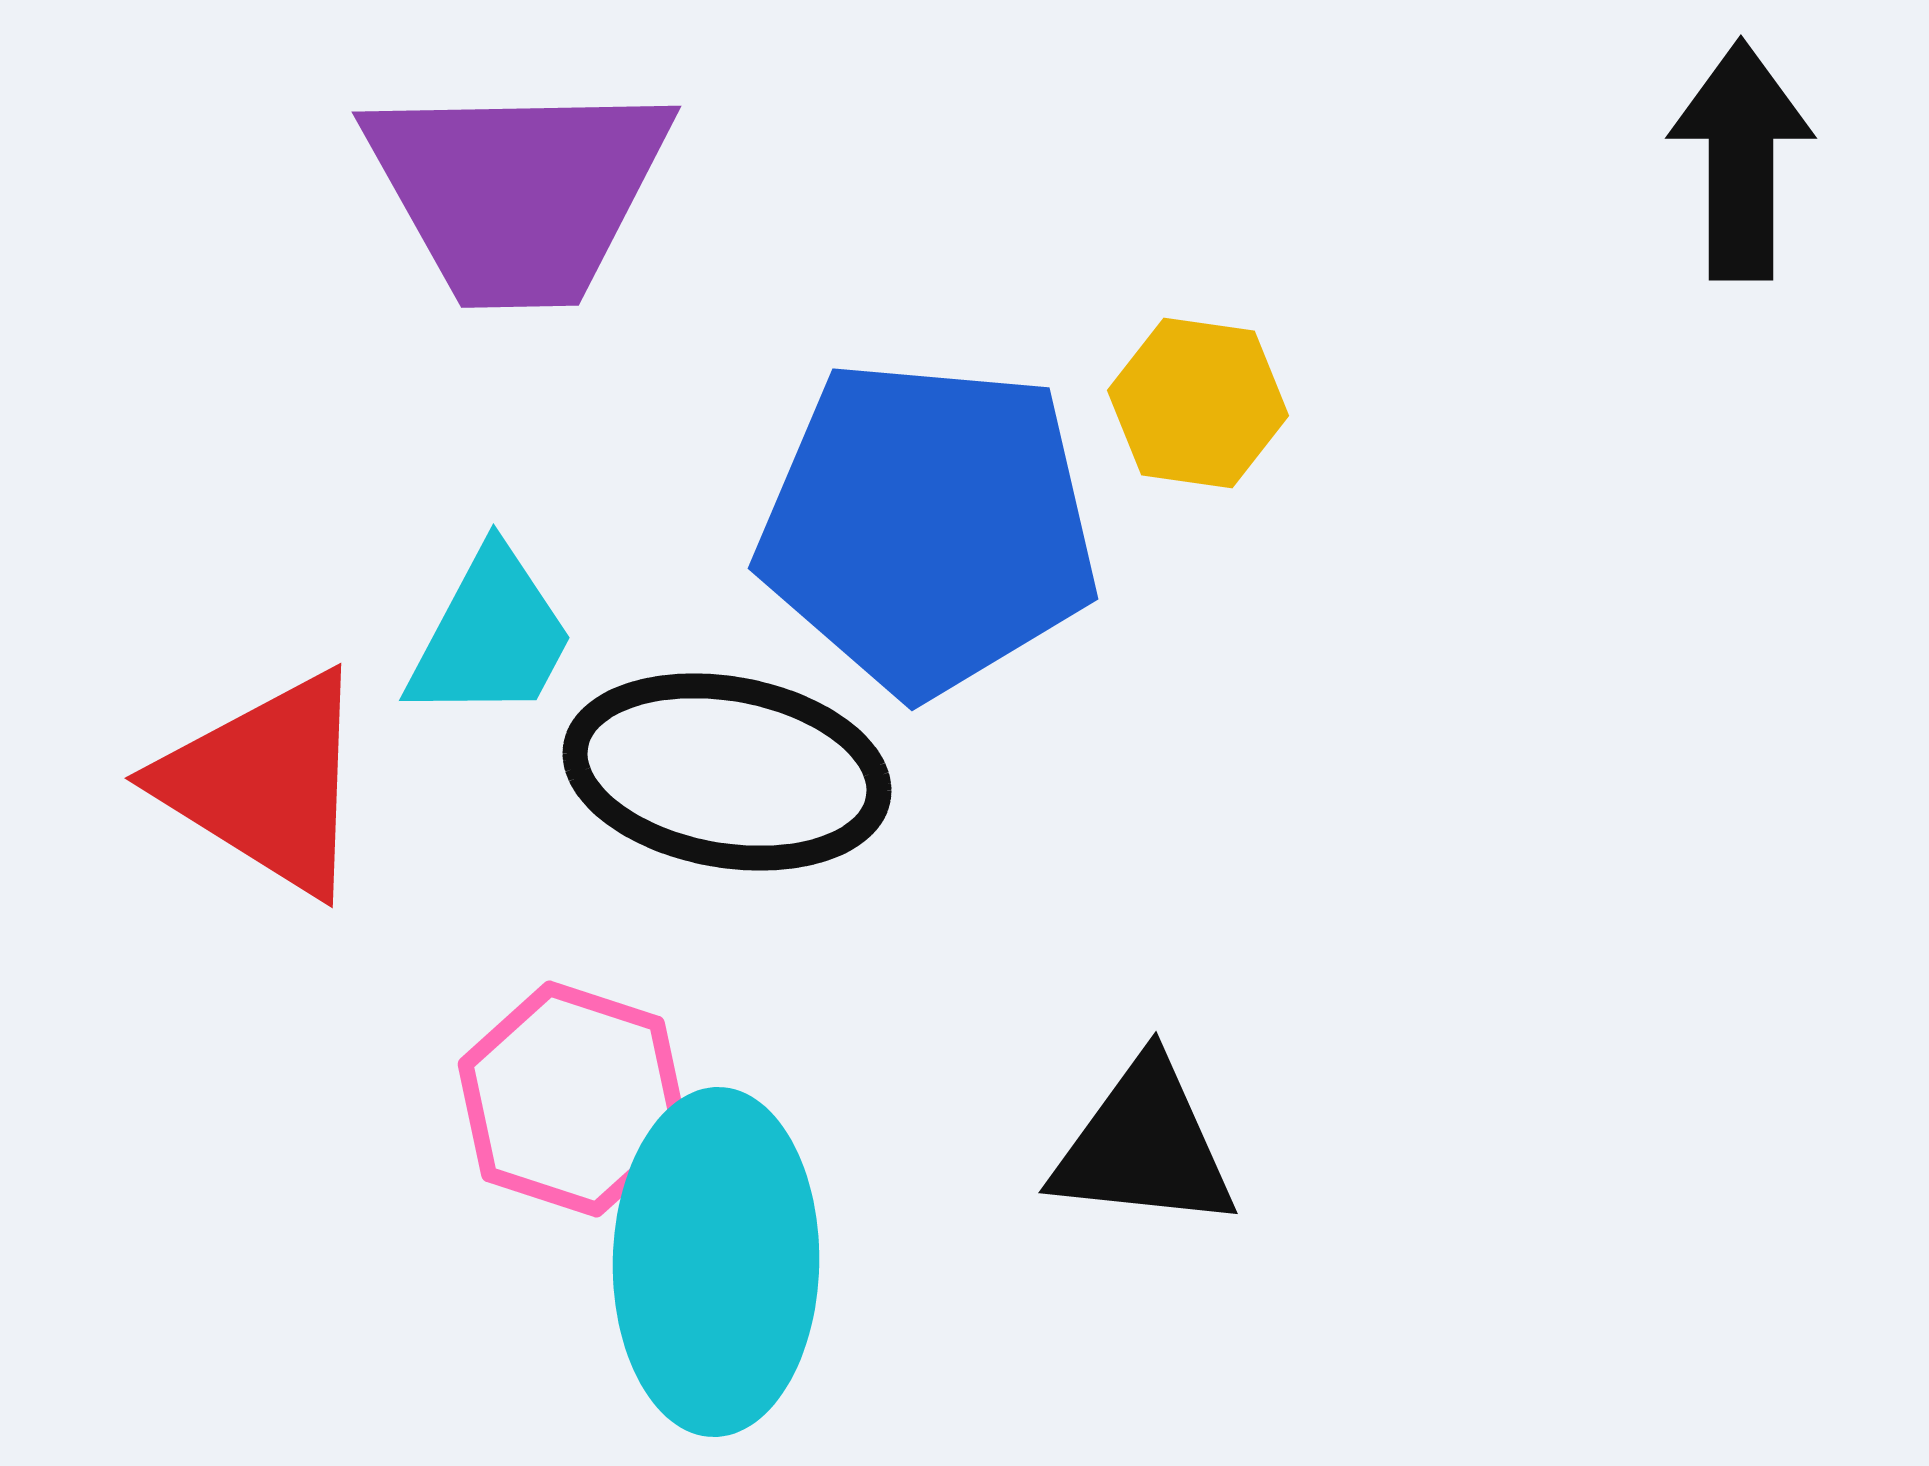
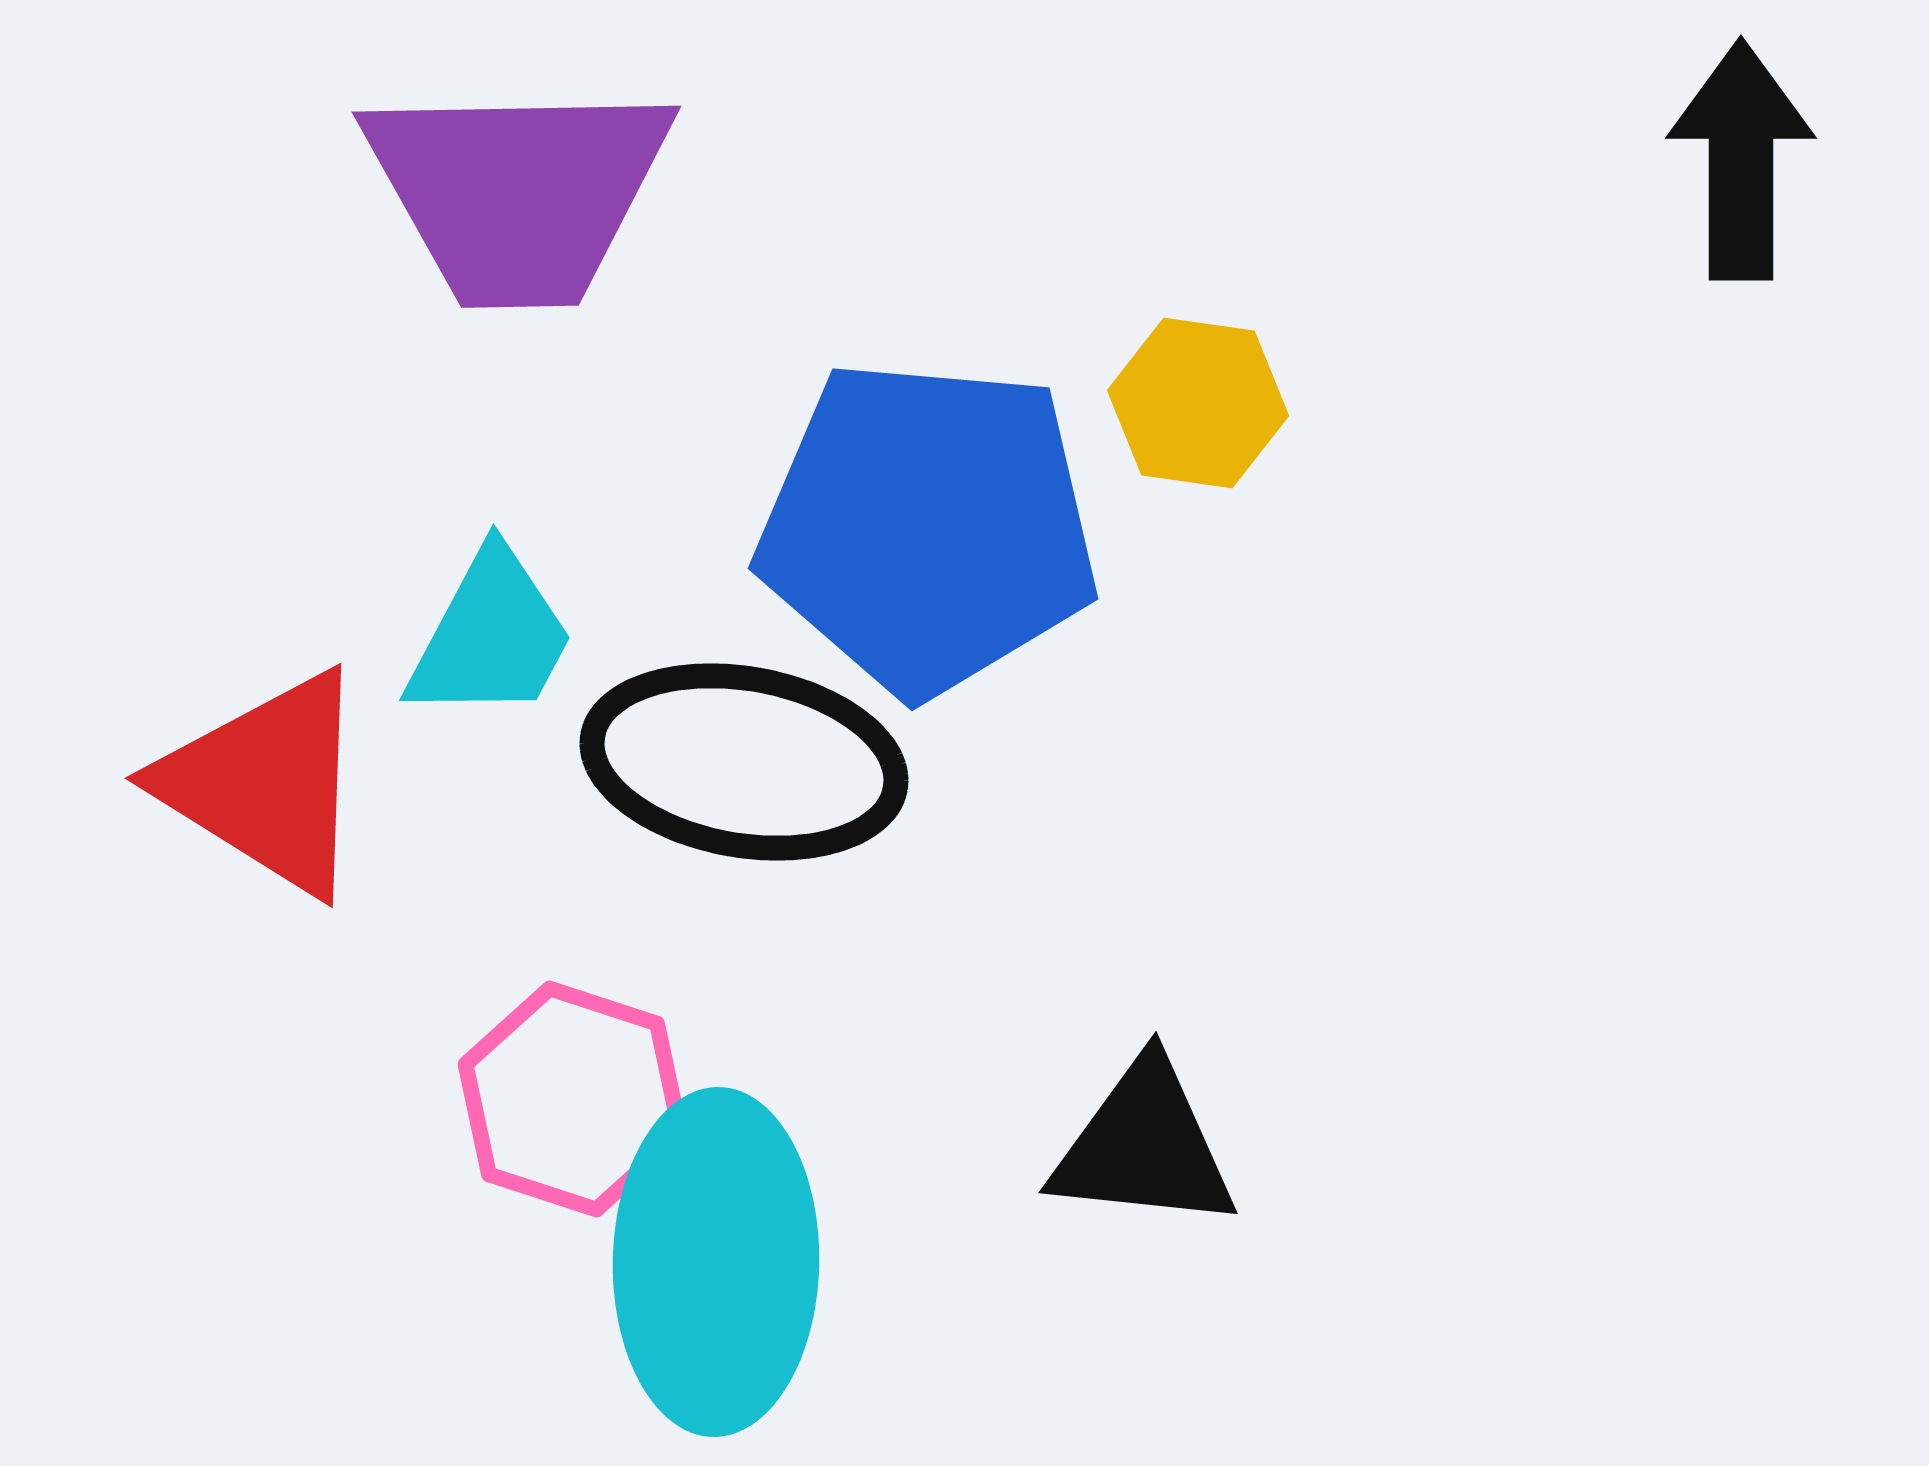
black ellipse: moved 17 px right, 10 px up
